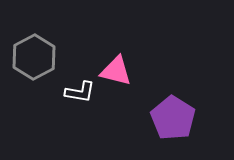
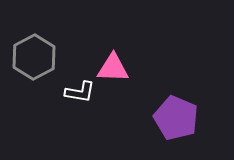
pink triangle: moved 3 px left, 3 px up; rotated 12 degrees counterclockwise
purple pentagon: moved 3 px right; rotated 9 degrees counterclockwise
